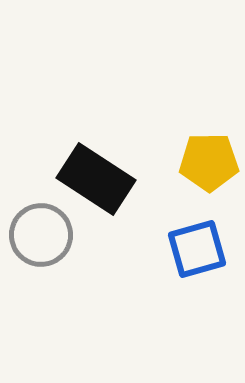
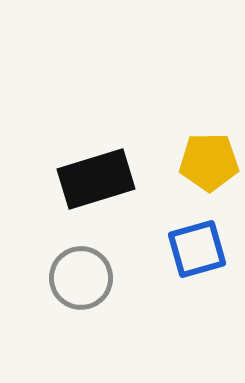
black rectangle: rotated 50 degrees counterclockwise
gray circle: moved 40 px right, 43 px down
